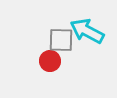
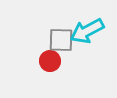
cyan arrow: rotated 56 degrees counterclockwise
